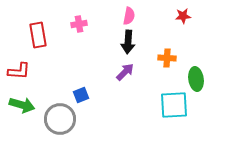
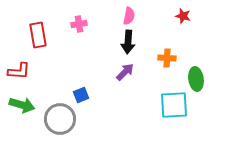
red star: rotated 21 degrees clockwise
